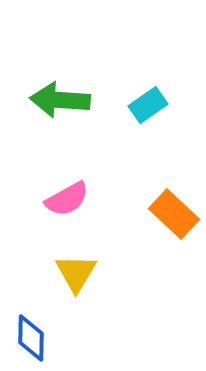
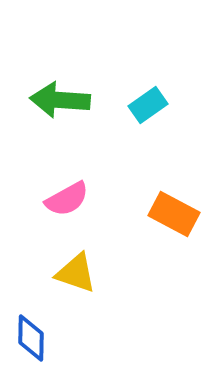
orange rectangle: rotated 15 degrees counterclockwise
yellow triangle: rotated 42 degrees counterclockwise
